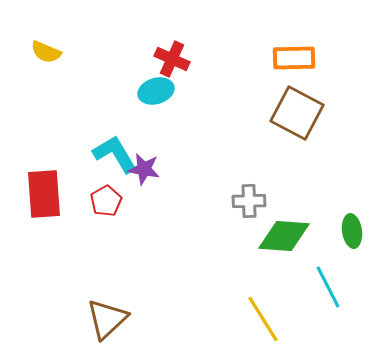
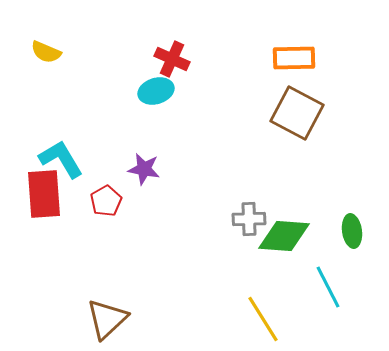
cyan L-shape: moved 54 px left, 5 px down
gray cross: moved 18 px down
